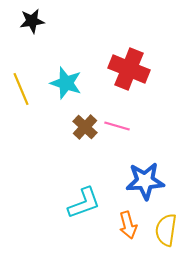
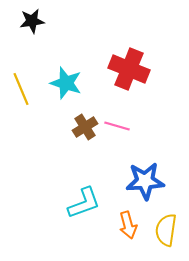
brown cross: rotated 15 degrees clockwise
